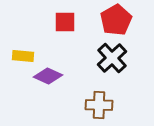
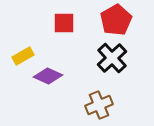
red square: moved 1 px left, 1 px down
yellow rectangle: rotated 35 degrees counterclockwise
brown cross: rotated 24 degrees counterclockwise
